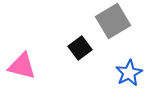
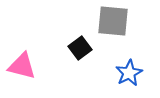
gray square: rotated 36 degrees clockwise
